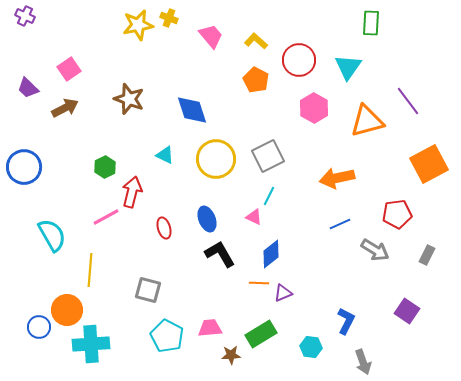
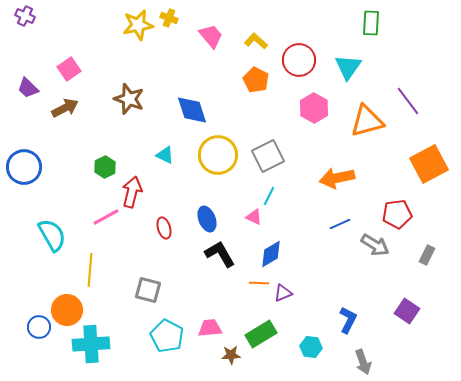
yellow circle at (216, 159): moved 2 px right, 4 px up
gray arrow at (375, 250): moved 5 px up
blue diamond at (271, 254): rotated 8 degrees clockwise
blue L-shape at (346, 321): moved 2 px right, 1 px up
